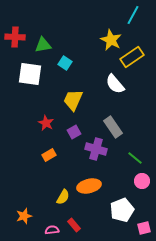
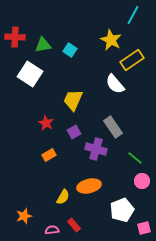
yellow rectangle: moved 3 px down
cyan square: moved 5 px right, 13 px up
white square: rotated 25 degrees clockwise
